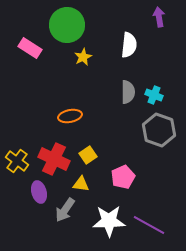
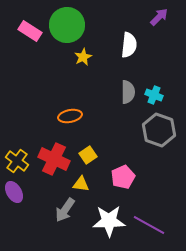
purple arrow: rotated 54 degrees clockwise
pink rectangle: moved 17 px up
purple ellipse: moved 25 px left; rotated 15 degrees counterclockwise
